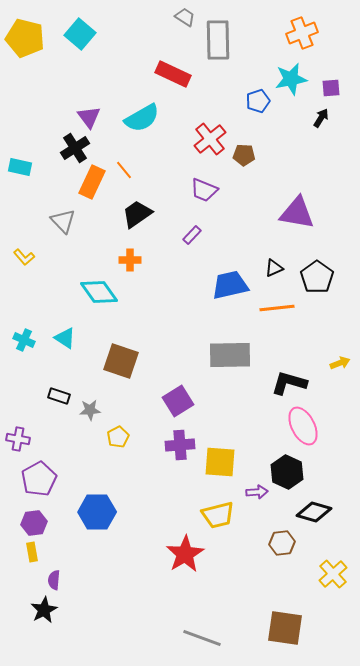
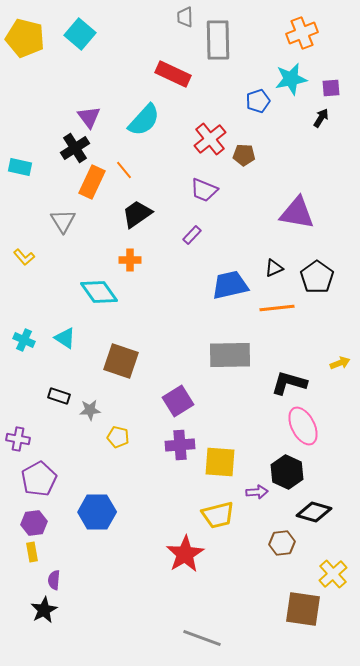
gray trapezoid at (185, 17): rotated 125 degrees counterclockwise
cyan semicircle at (142, 118): moved 2 px right, 2 px down; rotated 18 degrees counterclockwise
gray triangle at (63, 221): rotated 12 degrees clockwise
yellow pentagon at (118, 437): rotated 30 degrees counterclockwise
brown square at (285, 628): moved 18 px right, 19 px up
